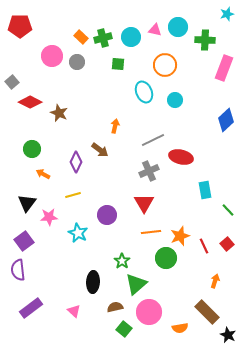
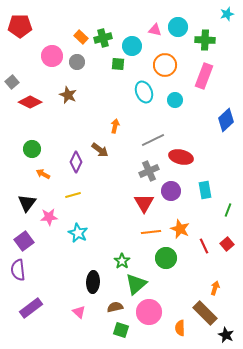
cyan circle at (131, 37): moved 1 px right, 9 px down
pink rectangle at (224, 68): moved 20 px left, 8 px down
brown star at (59, 113): moved 9 px right, 18 px up
green line at (228, 210): rotated 64 degrees clockwise
purple circle at (107, 215): moved 64 px right, 24 px up
orange star at (180, 236): moved 7 px up; rotated 30 degrees counterclockwise
orange arrow at (215, 281): moved 7 px down
pink triangle at (74, 311): moved 5 px right, 1 px down
brown rectangle at (207, 312): moved 2 px left, 1 px down
orange semicircle at (180, 328): rotated 98 degrees clockwise
green square at (124, 329): moved 3 px left, 1 px down; rotated 21 degrees counterclockwise
black star at (228, 335): moved 2 px left
